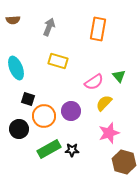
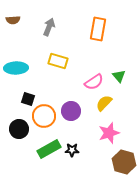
cyan ellipse: rotated 70 degrees counterclockwise
